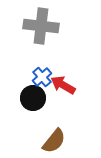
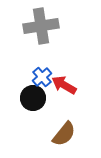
gray cross: rotated 16 degrees counterclockwise
red arrow: moved 1 px right
brown semicircle: moved 10 px right, 7 px up
